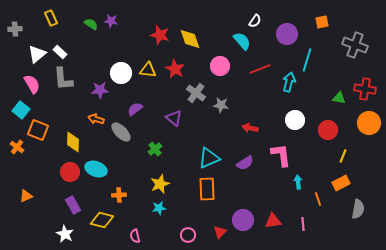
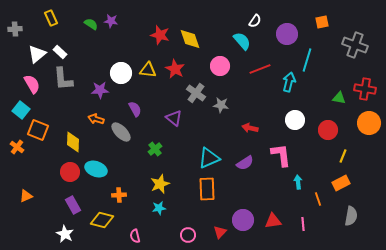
purple semicircle at (135, 109): rotated 98 degrees clockwise
gray semicircle at (358, 209): moved 7 px left, 7 px down
